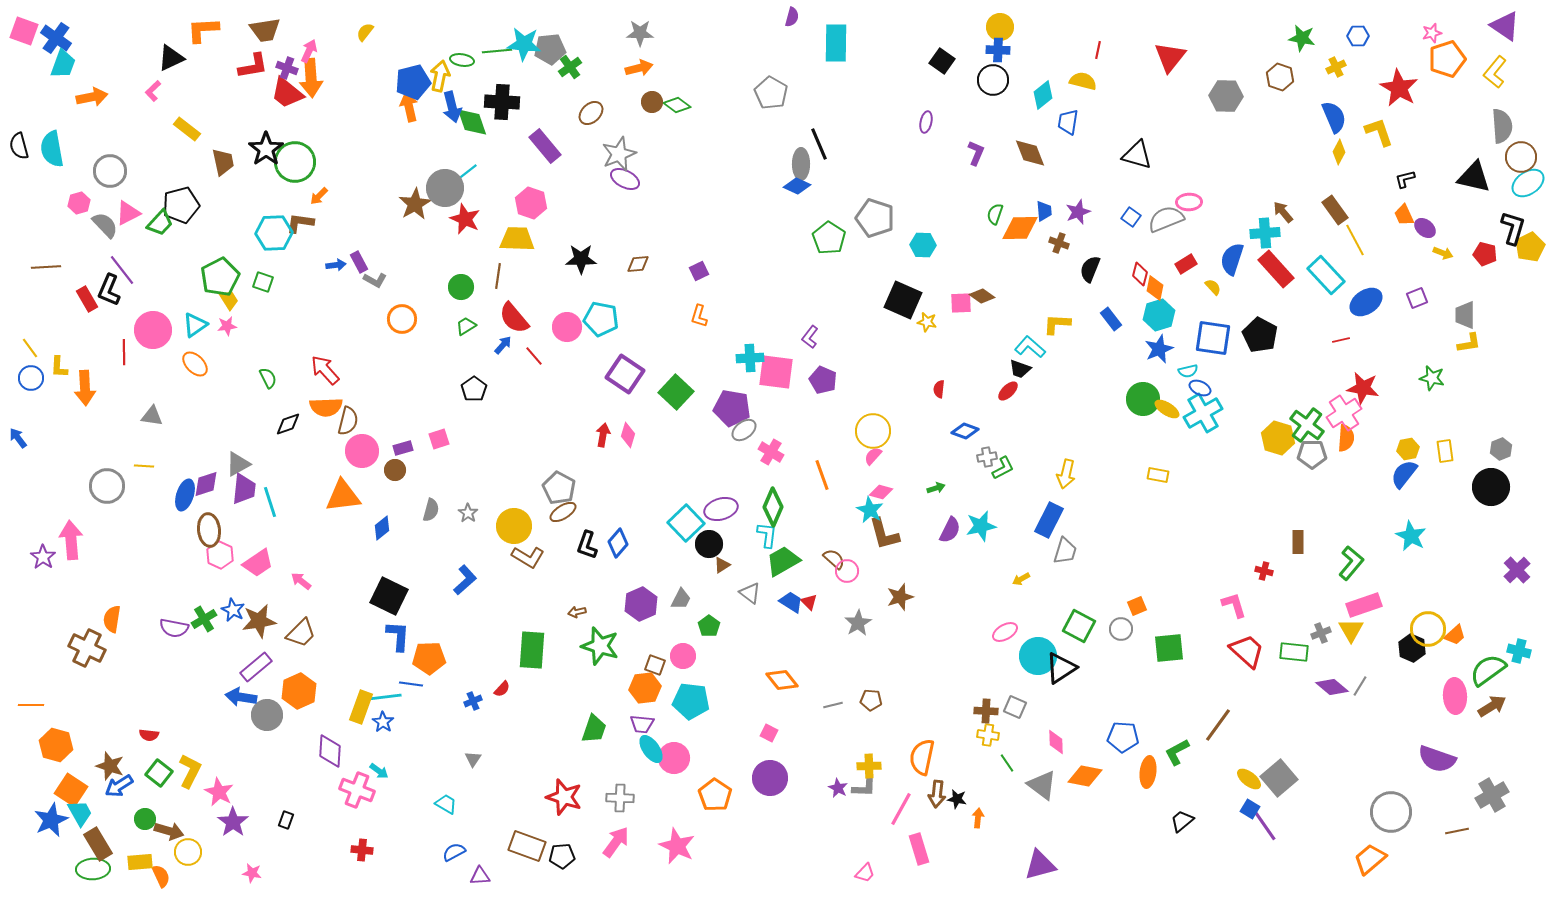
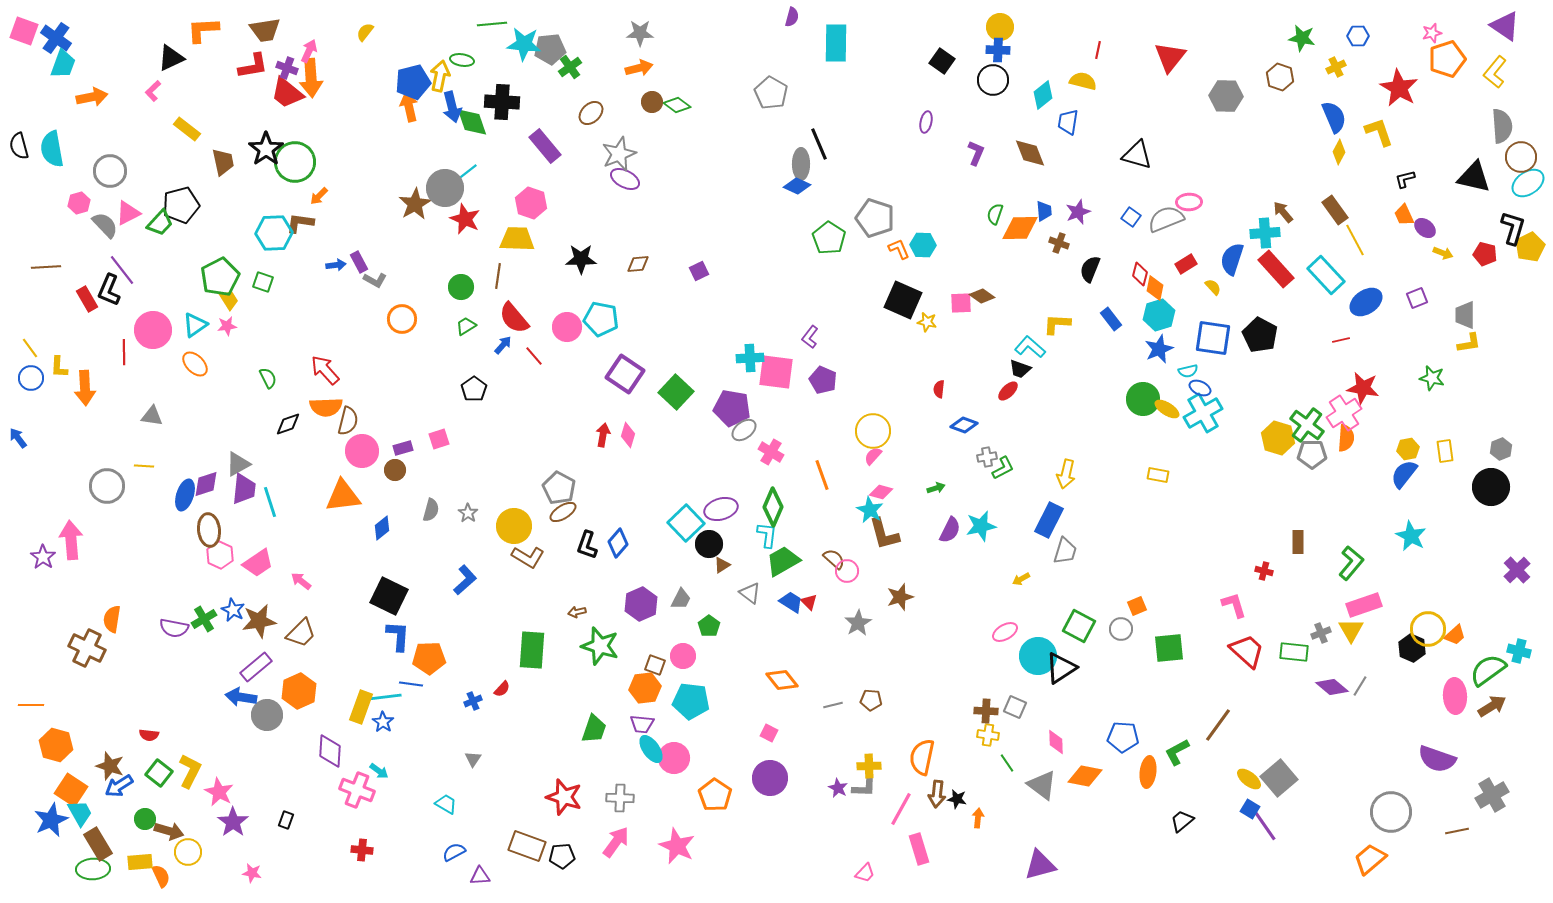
green line at (497, 51): moved 5 px left, 27 px up
orange L-shape at (699, 316): moved 200 px right, 67 px up; rotated 140 degrees clockwise
blue diamond at (965, 431): moved 1 px left, 6 px up
